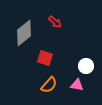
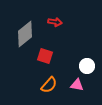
red arrow: rotated 32 degrees counterclockwise
gray diamond: moved 1 px right, 1 px down
red square: moved 2 px up
white circle: moved 1 px right
